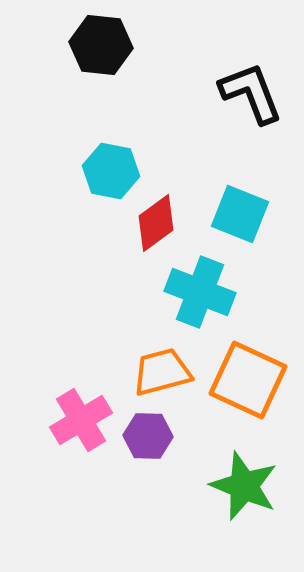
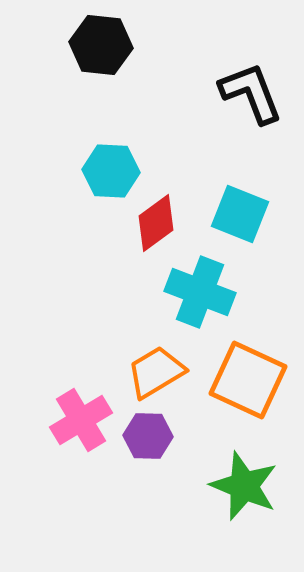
cyan hexagon: rotated 8 degrees counterclockwise
orange trapezoid: moved 6 px left; rotated 16 degrees counterclockwise
